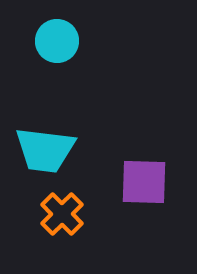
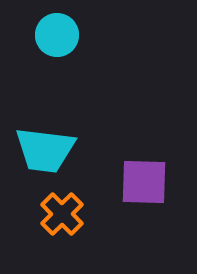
cyan circle: moved 6 px up
